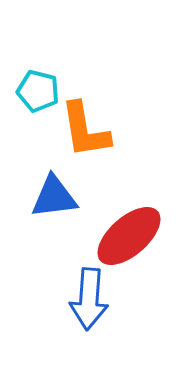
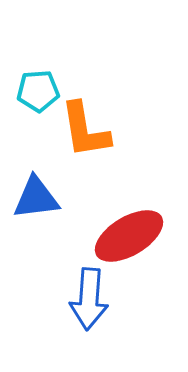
cyan pentagon: rotated 18 degrees counterclockwise
blue triangle: moved 18 px left, 1 px down
red ellipse: rotated 10 degrees clockwise
